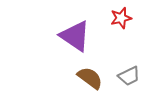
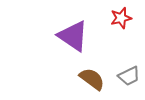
purple triangle: moved 2 px left
brown semicircle: moved 2 px right, 1 px down
